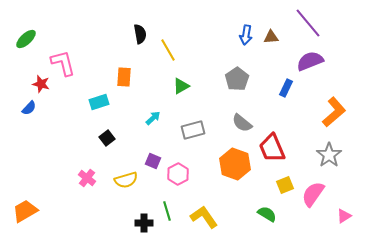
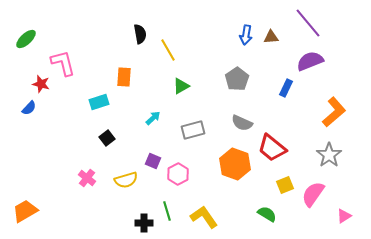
gray semicircle: rotated 15 degrees counterclockwise
red trapezoid: rotated 28 degrees counterclockwise
